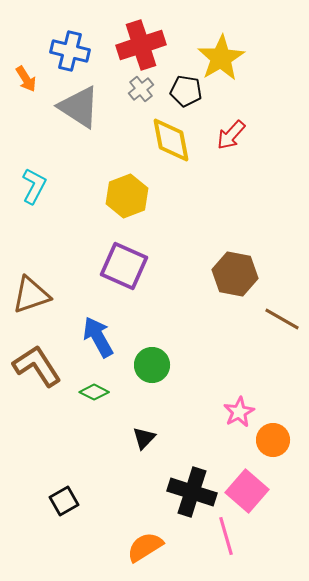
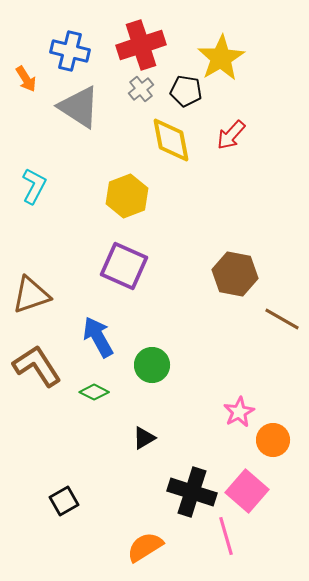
black triangle: rotated 15 degrees clockwise
